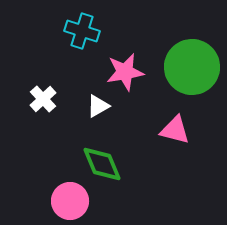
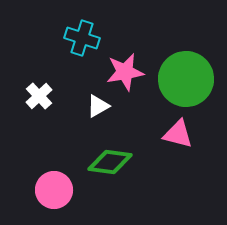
cyan cross: moved 7 px down
green circle: moved 6 px left, 12 px down
white cross: moved 4 px left, 3 px up
pink triangle: moved 3 px right, 4 px down
green diamond: moved 8 px right, 2 px up; rotated 60 degrees counterclockwise
pink circle: moved 16 px left, 11 px up
